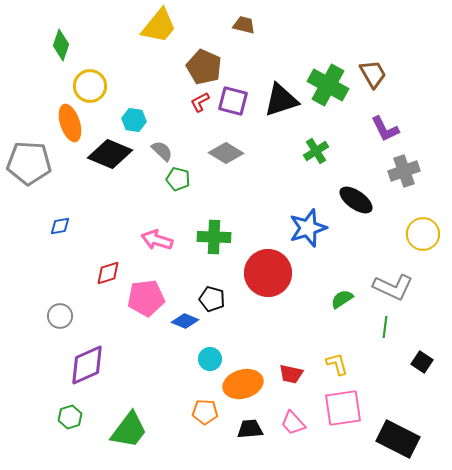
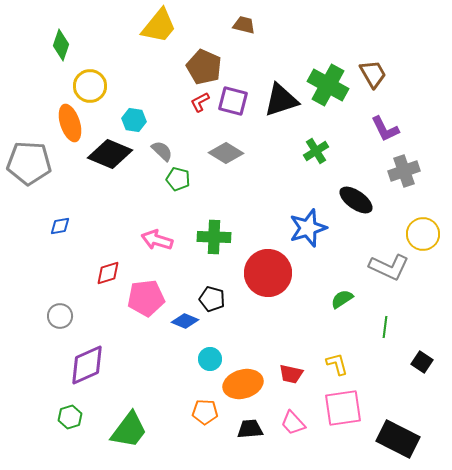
gray L-shape at (393, 287): moved 4 px left, 20 px up
